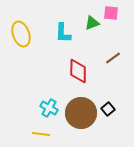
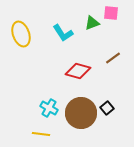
cyan L-shape: rotated 35 degrees counterclockwise
red diamond: rotated 75 degrees counterclockwise
black square: moved 1 px left, 1 px up
